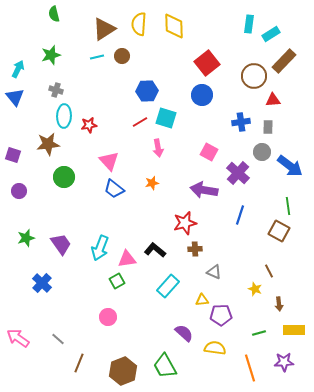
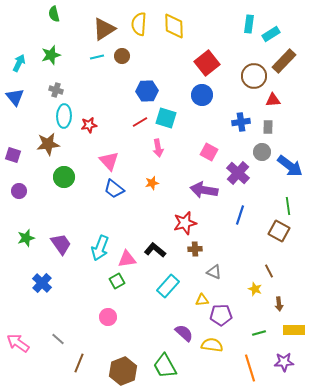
cyan arrow at (18, 69): moved 1 px right, 6 px up
pink arrow at (18, 338): moved 5 px down
yellow semicircle at (215, 348): moved 3 px left, 3 px up
